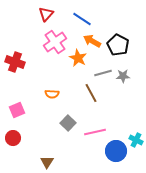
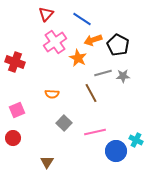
orange arrow: moved 1 px right, 1 px up; rotated 48 degrees counterclockwise
gray square: moved 4 px left
